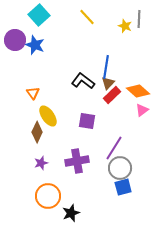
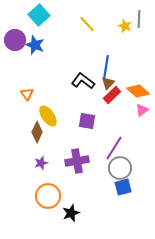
yellow line: moved 7 px down
orange triangle: moved 6 px left, 1 px down
